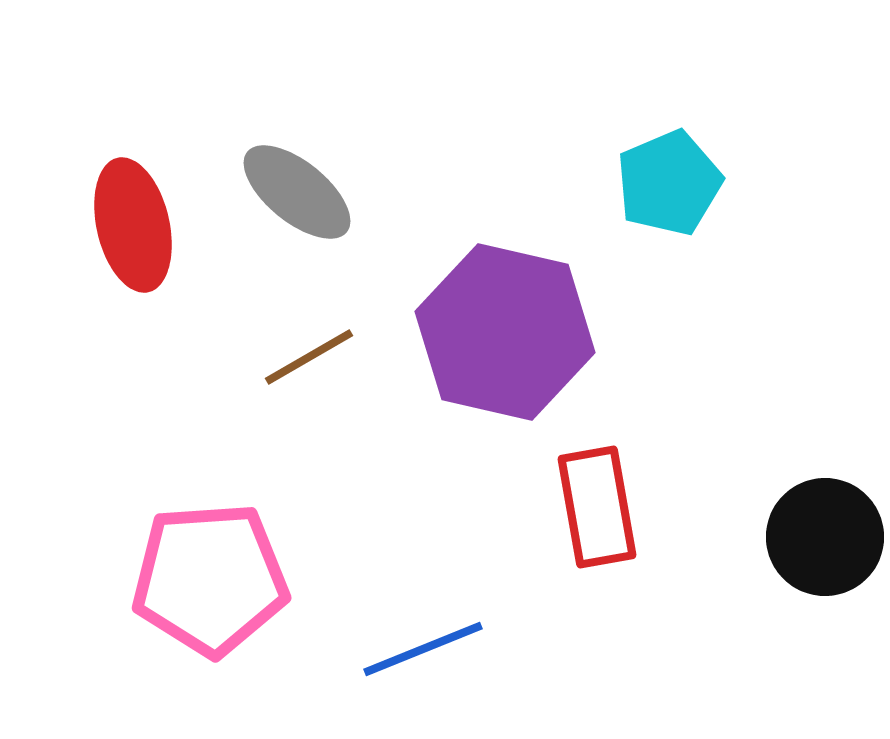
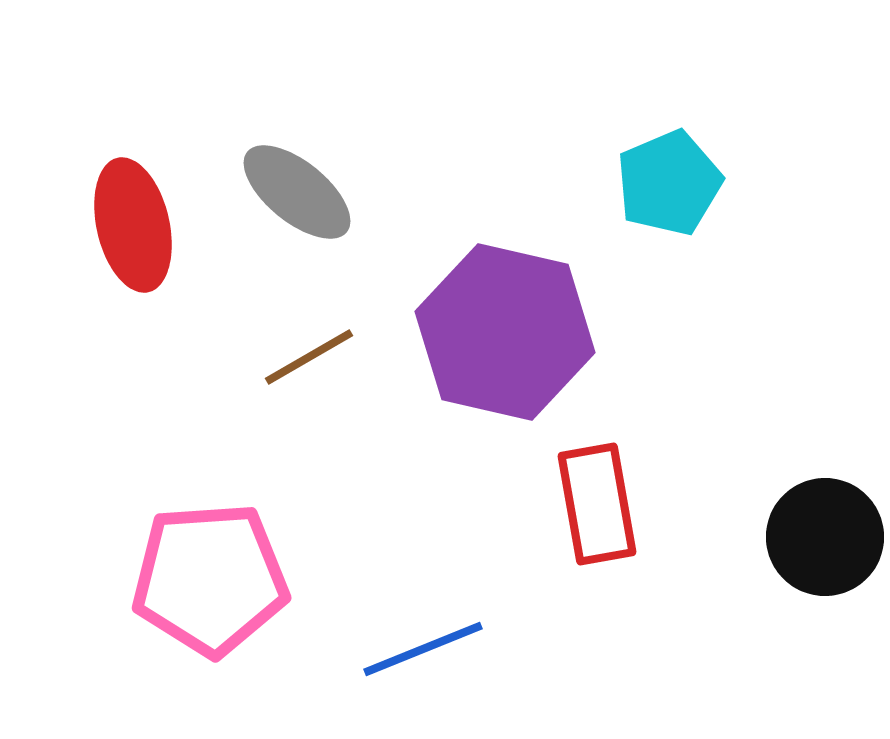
red rectangle: moved 3 px up
